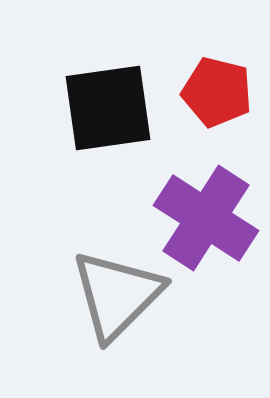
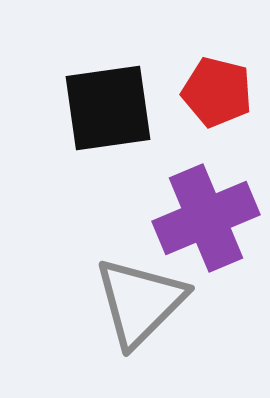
purple cross: rotated 34 degrees clockwise
gray triangle: moved 23 px right, 7 px down
